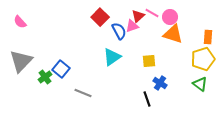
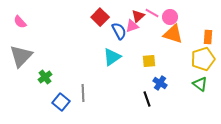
gray triangle: moved 5 px up
blue square: moved 33 px down
gray line: rotated 66 degrees clockwise
